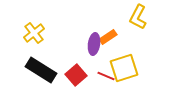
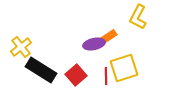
yellow cross: moved 13 px left, 14 px down
purple ellipse: rotated 70 degrees clockwise
red line: rotated 66 degrees clockwise
